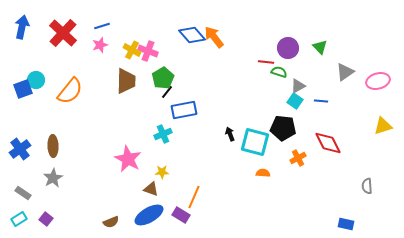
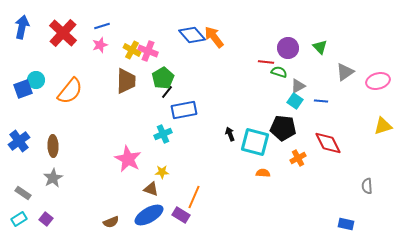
blue cross at (20, 149): moved 1 px left, 8 px up
